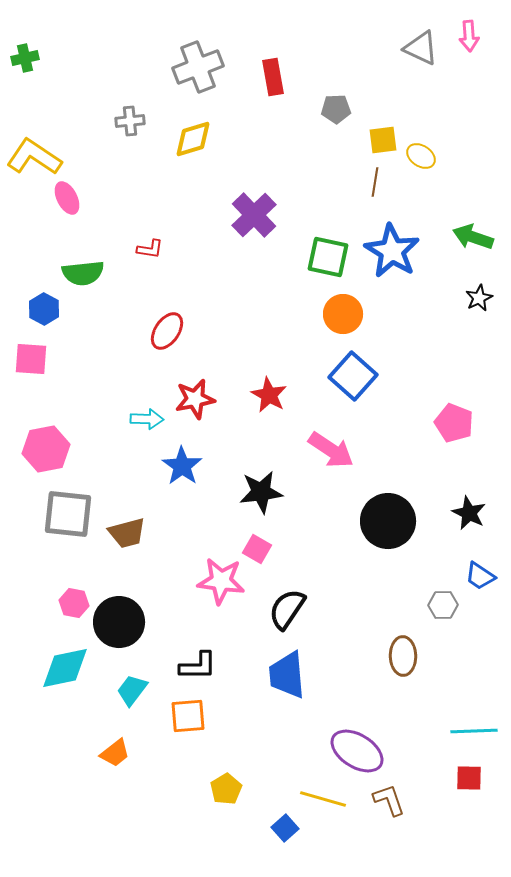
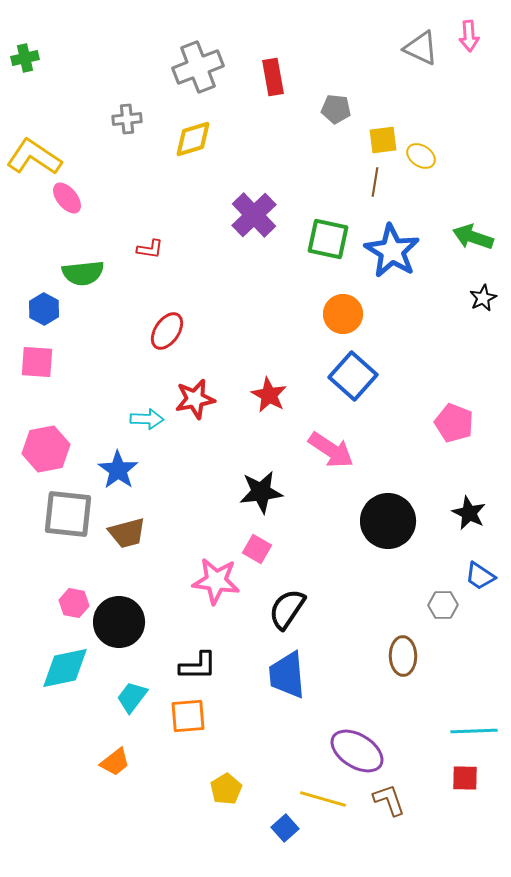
gray pentagon at (336, 109): rotated 8 degrees clockwise
gray cross at (130, 121): moved 3 px left, 2 px up
pink ellipse at (67, 198): rotated 12 degrees counterclockwise
green square at (328, 257): moved 18 px up
black star at (479, 298): moved 4 px right
pink square at (31, 359): moved 6 px right, 3 px down
blue star at (182, 466): moved 64 px left, 4 px down
pink star at (221, 581): moved 5 px left
cyan trapezoid at (132, 690): moved 7 px down
orange trapezoid at (115, 753): moved 9 px down
red square at (469, 778): moved 4 px left
